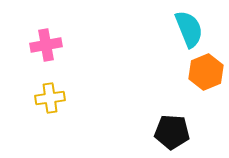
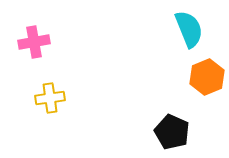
pink cross: moved 12 px left, 3 px up
orange hexagon: moved 1 px right, 5 px down
black pentagon: rotated 20 degrees clockwise
